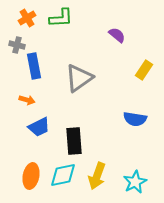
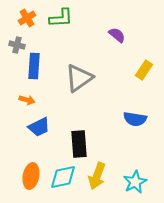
blue rectangle: rotated 15 degrees clockwise
black rectangle: moved 5 px right, 3 px down
cyan diamond: moved 2 px down
